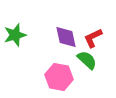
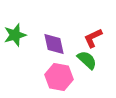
purple diamond: moved 12 px left, 7 px down
